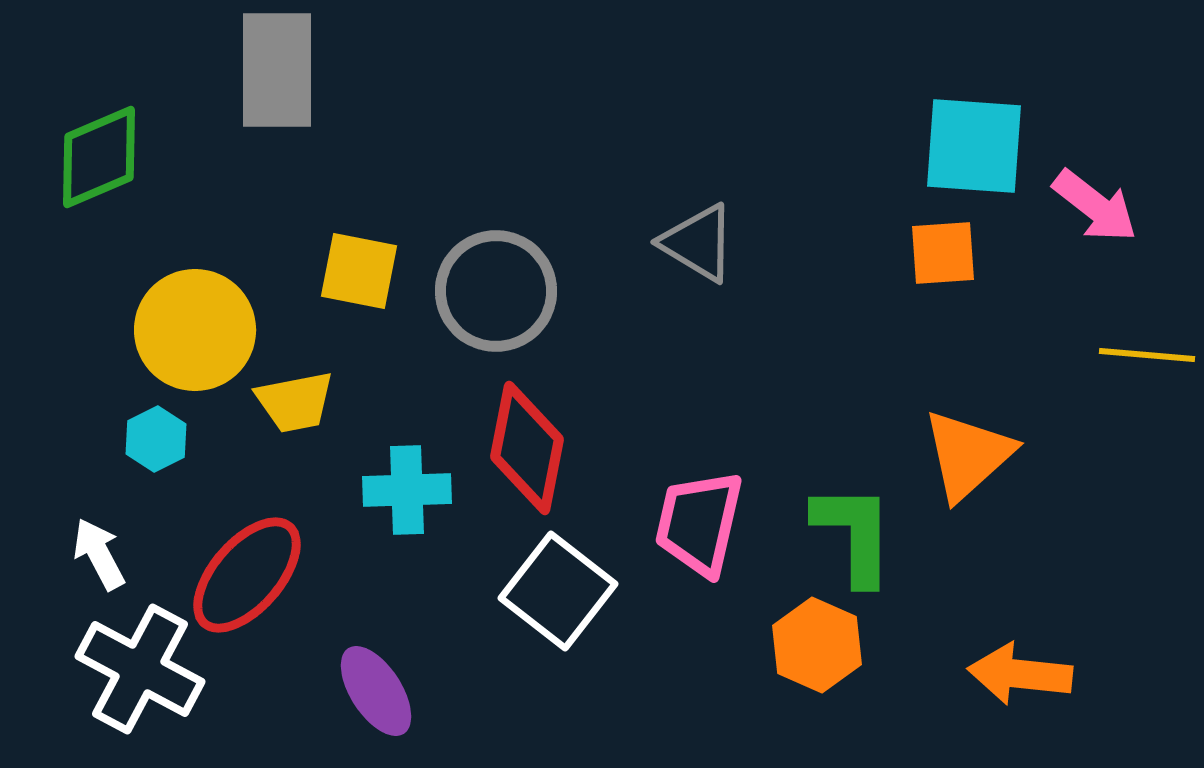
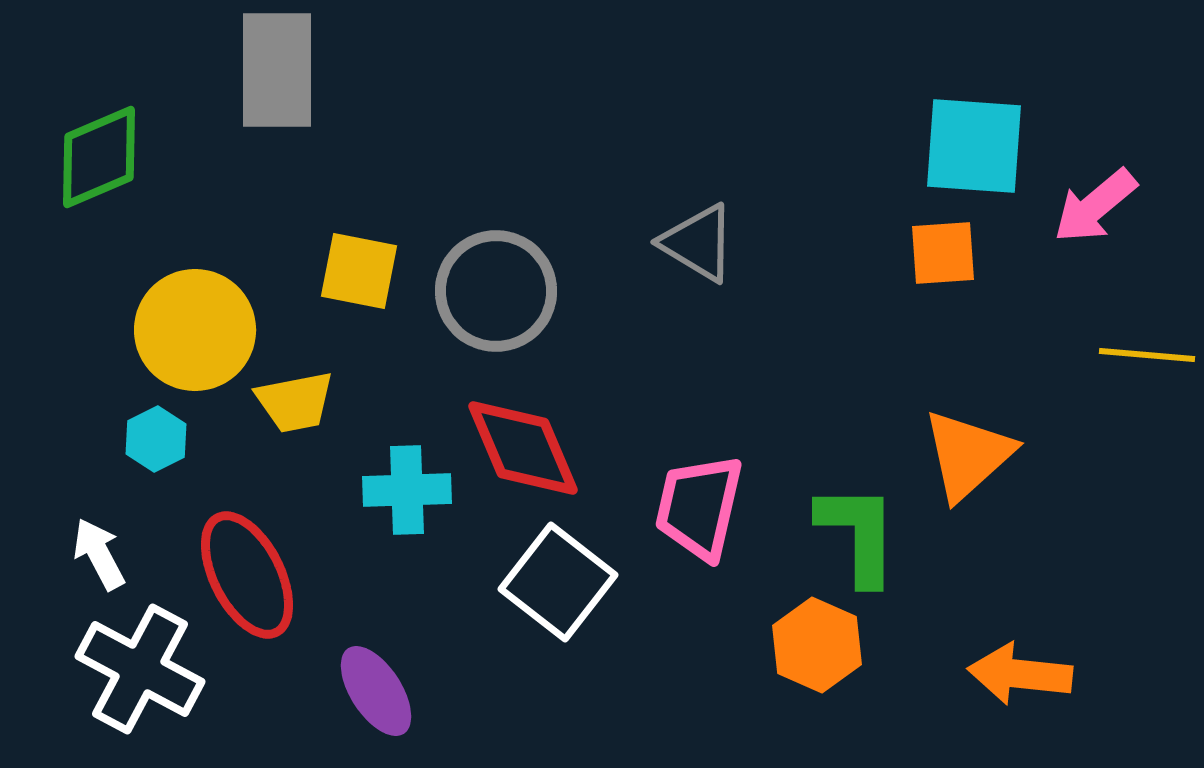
pink arrow: rotated 102 degrees clockwise
red diamond: moved 4 px left; rotated 34 degrees counterclockwise
pink trapezoid: moved 16 px up
green L-shape: moved 4 px right
red ellipse: rotated 68 degrees counterclockwise
white square: moved 9 px up
